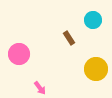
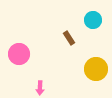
pink arrow: rotated 40 degrees clockwise
